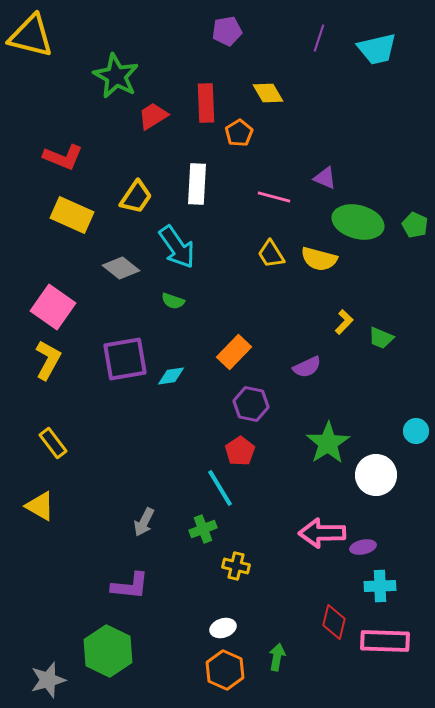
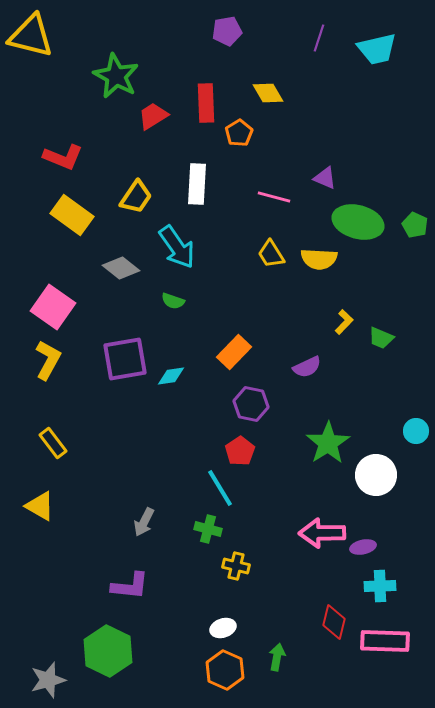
yellow rectangle at (72, 215): rotated 12 degrees clockwise
yellow semicircle at (319, 259): rotated 12 degrees counterclockwise
green cross at (203, 529): moved 5 px right; rotated 36 degrees clockwise
